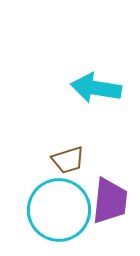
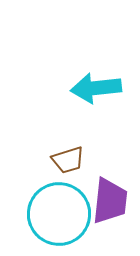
cyan arrow: rotated 15 degrees counterclockwise
cyan circle: moved 4 px down
